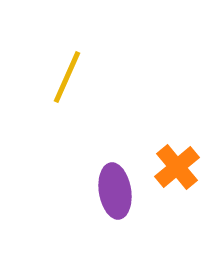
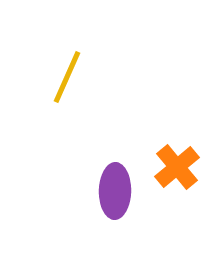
purple ellipse: rotated 10 degrees clockwise
